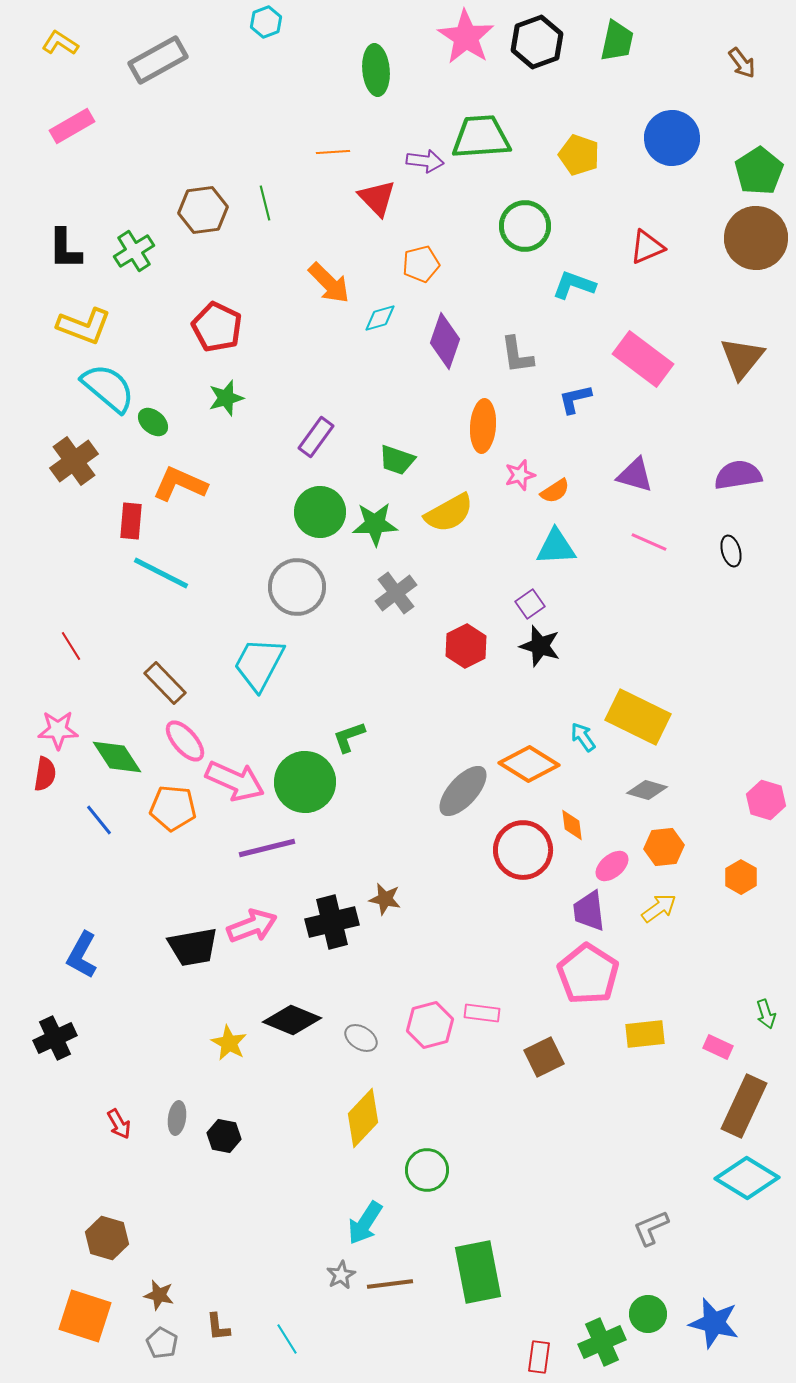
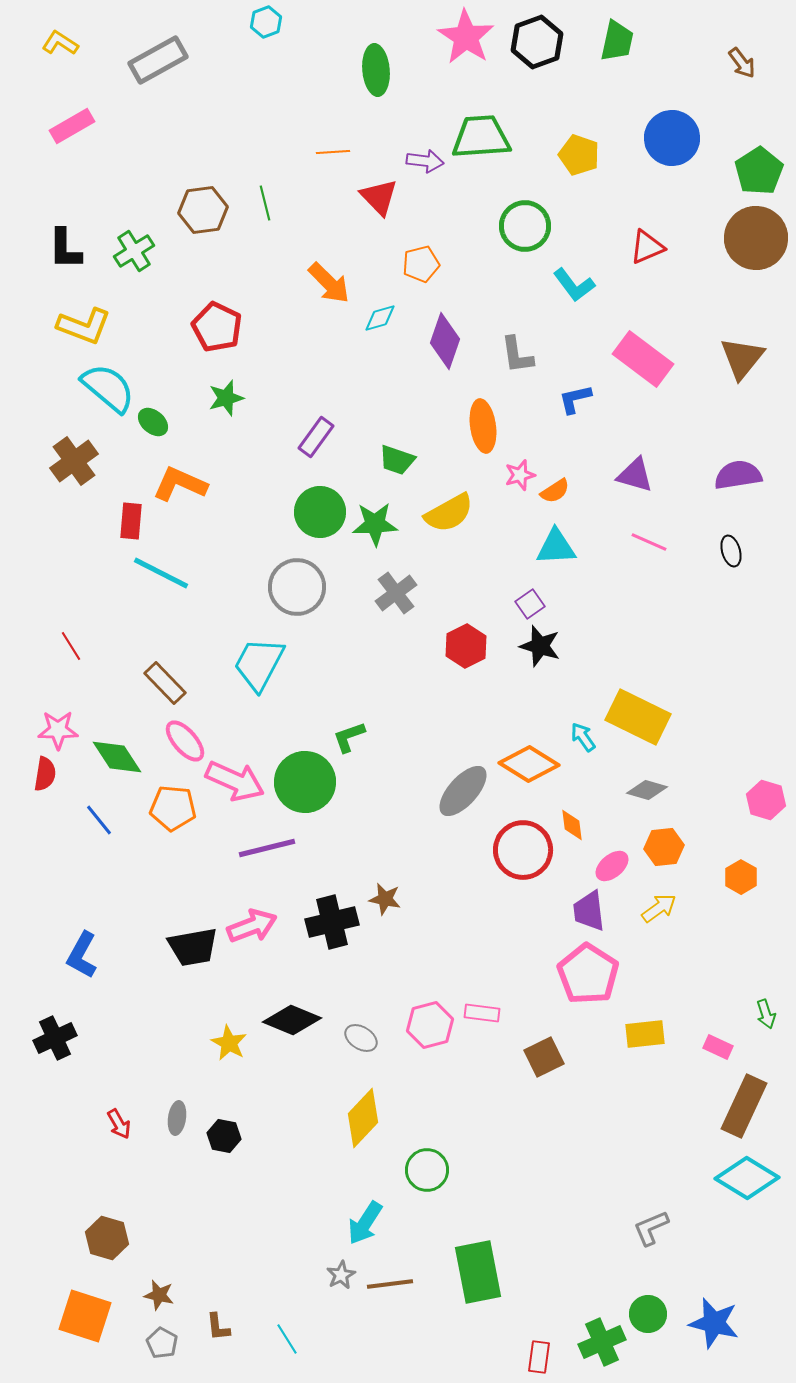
red triangle at (377, 198): moved 2 px right, 1 px up
cyan L-shape at (574, 285): rotated 147 degrees counterclockwise
orange ellipse at (483, 426): rotated 12 degrees counterclockwise
